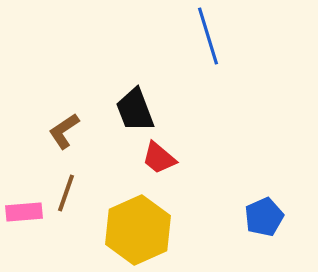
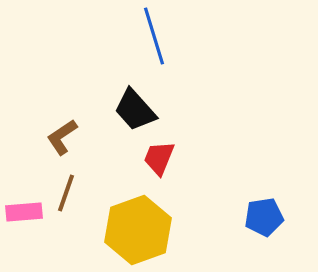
blue line: moved 54 px left
black trapezoid: rotated 21 degrees counterclockwise
brown L-shape: moved 2 px left, 6 px down
red trapezoid: rotated 72 degrees clockwise
blue pentagon: rotated 15 degrees clockwise
yellow hexagon: rotated 4 degrees clockwise
